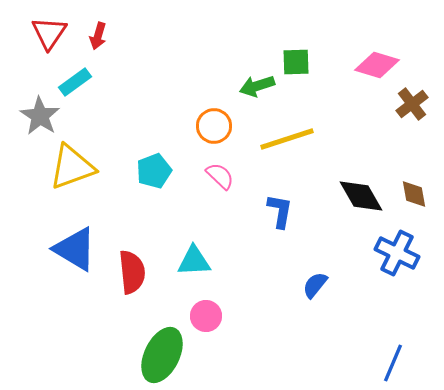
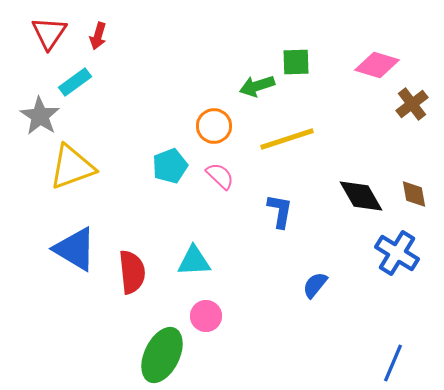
cyan pentagon: moved 16 px right, 5 px up
blue cross: rotated 6 degrees clockwise
